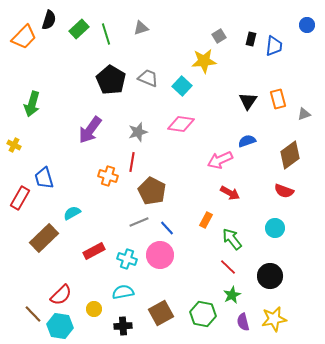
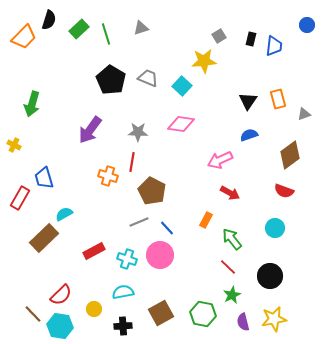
gray star at (138, 132): rotated 18 degrees clockwise
blue semicircle at (247, 141): moved 2 px right, 6 px up
cyan semicircle at (72, 213): moved 8 px left, 1 px down
